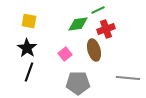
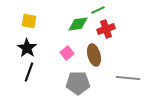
brown ellipse: moved 5 px down
pink square: moved 2 px right, 1 px up
